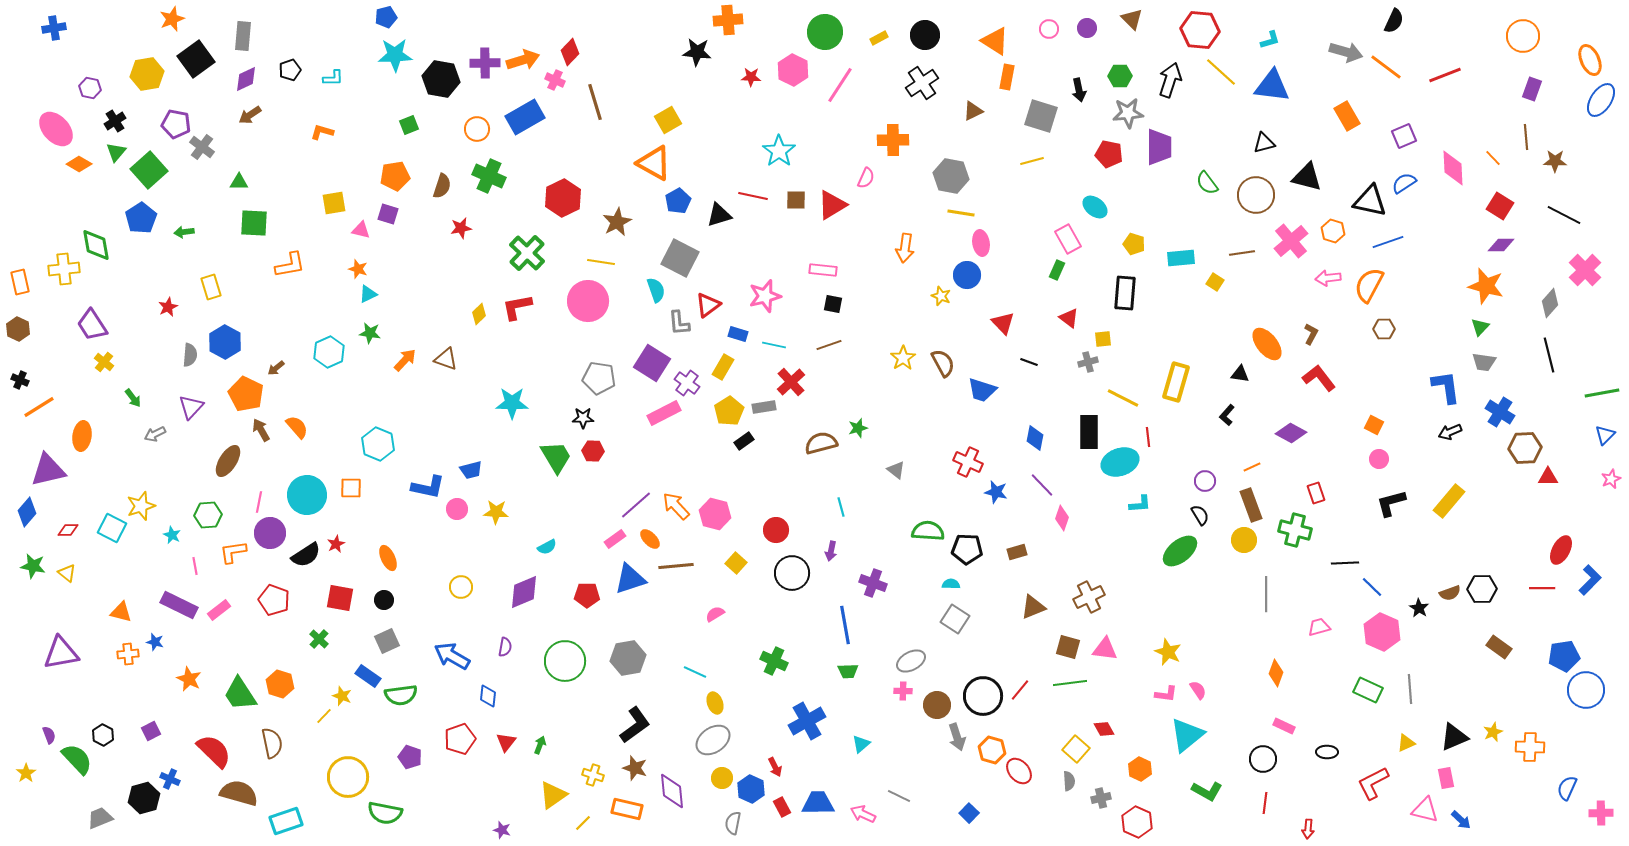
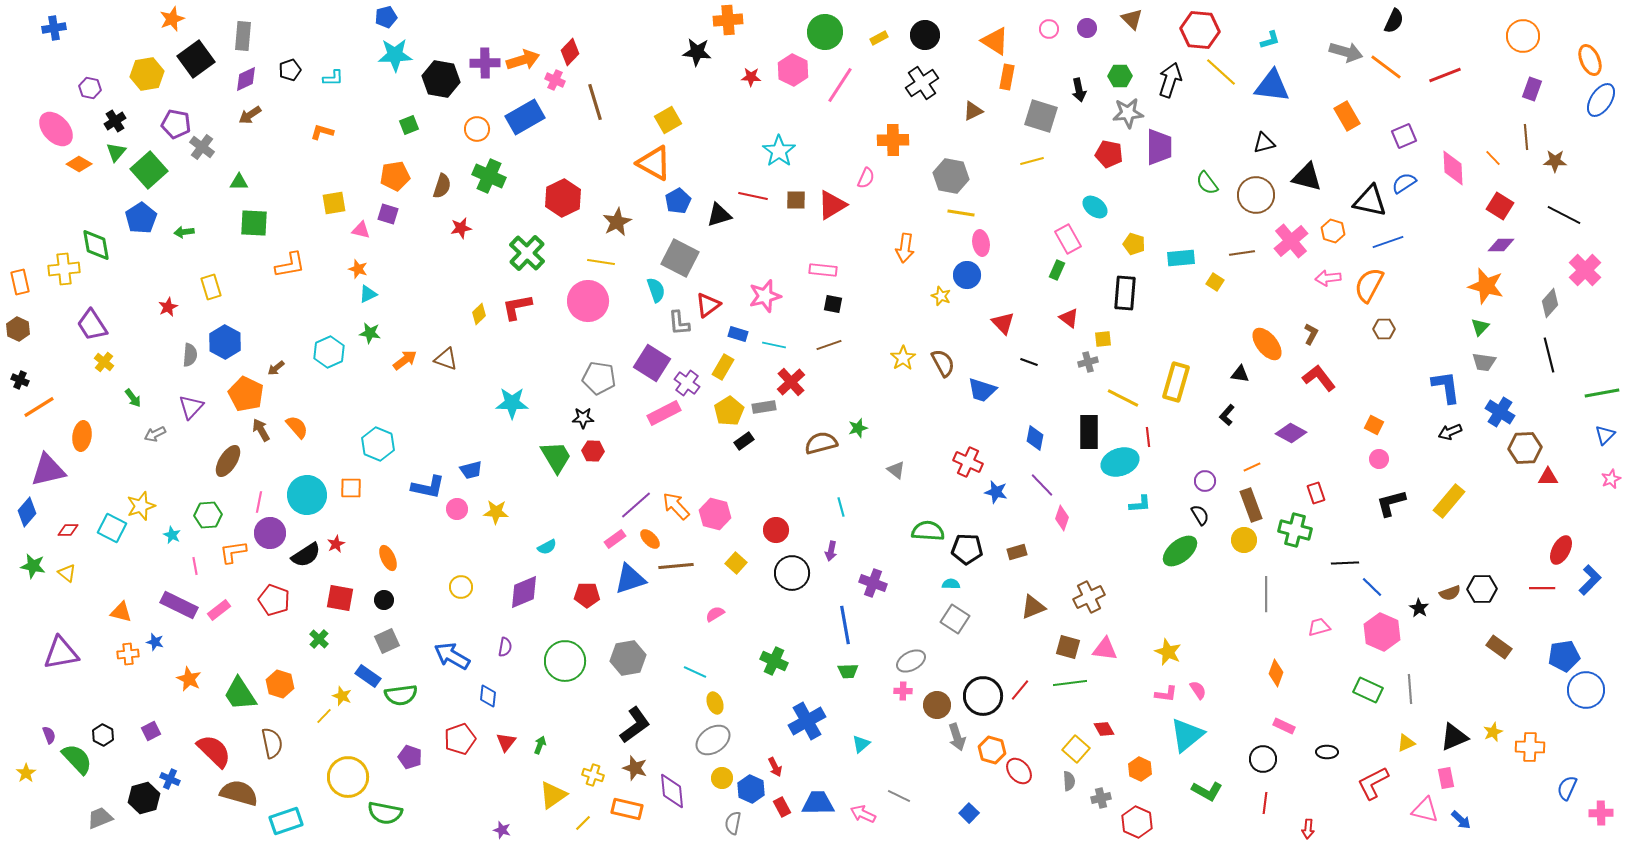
orange arrow at (405, 360): rotated 10 degrees clockwise
